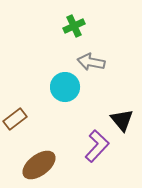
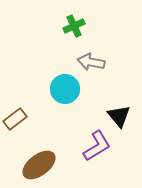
cyan circle: moved 2 px down
black triangle: moved 3 px left, 4 px up
purple L-shape: rotated 16 degrees clockwise
